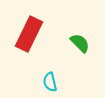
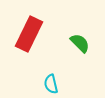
cyan semicircle: moved 1 px right, 2 px down
